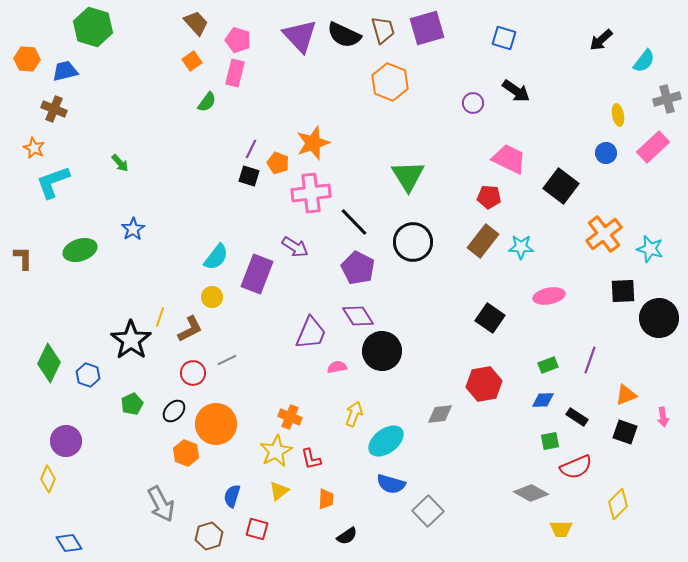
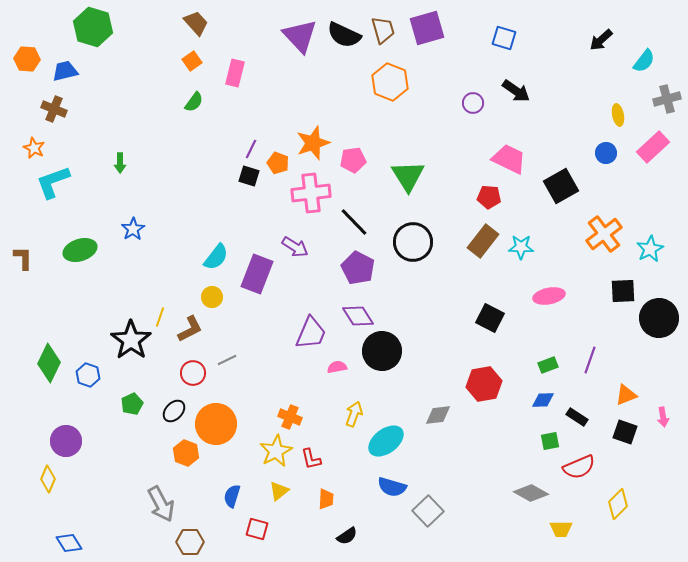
pink pentagon at (238, 40): moved 115 px right, 120 px down; rotated 25 degrees counterclockwise
green semicircle at (207, 102): moved 13 px left
green arrow at (120, 163): rotated 42 degrees clockwise
black square at (561, 186): rotated 24 degrees clockwise
cyan star at (650, 249): rotated 28 degrees clockwise
black square at (490, 318): rotated 8 degrees counterclockwise
gray diamond at (440, 414): moved 2 px left, 1 px down
red semicircle at (576, 467): moved 3 px right
blue semicircle at (391, 484): moved 1 px right, 3 px down
brown hexagon at (209, 536): moved 19 px left, 6 px down; rotated 16 degrees clockwise
